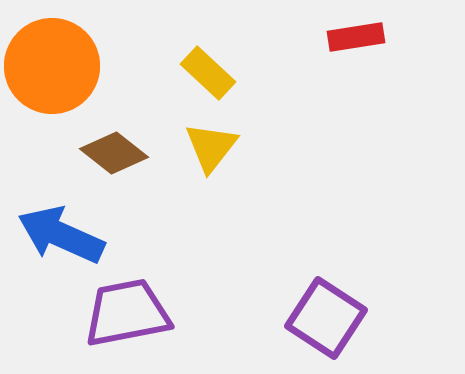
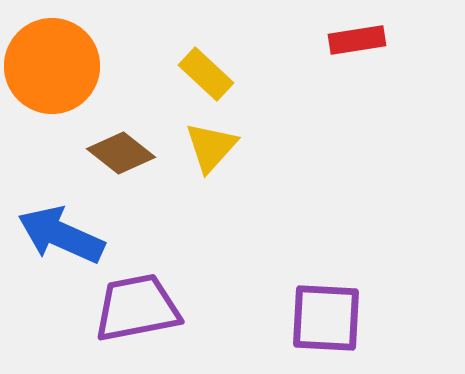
red rectangle: moved 1 px right, 3 px down
yellow rectangle: moved 2 px left, 1 px down
yellow triangle: rotated 4 degrees clockwise
brown diamond: moved 7 px right
purple trapezoid: moved 10 px right, 5 px up
purple square: rotated 30 degrees counterclockwise
